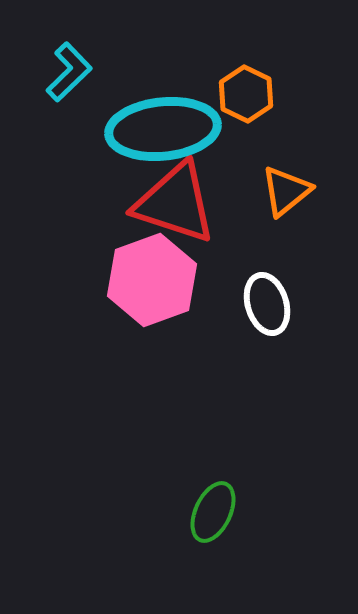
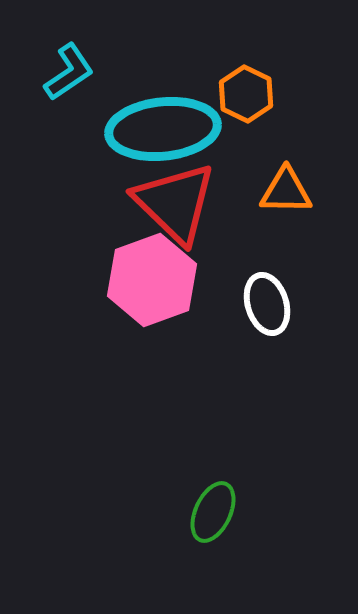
cyan L-shape: rotated 10 degrees clockwise
orange triangle: rotated 40 degrees clockwise
red triangle: rotated 26 degrees clockwise
